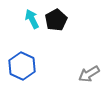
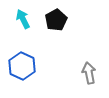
cyan arrow: moved 9 px left
gray arrow: moved 1 px up; rotated 110 degrees clockwise
